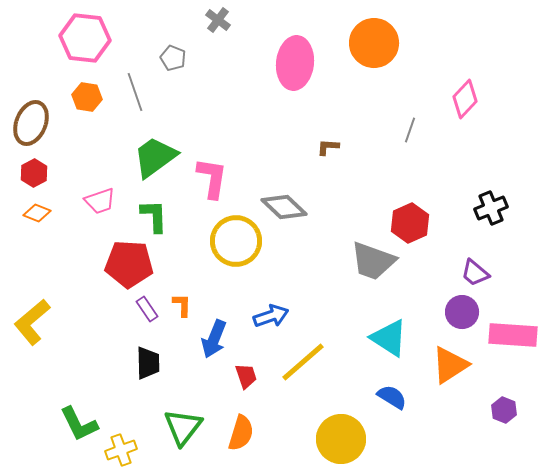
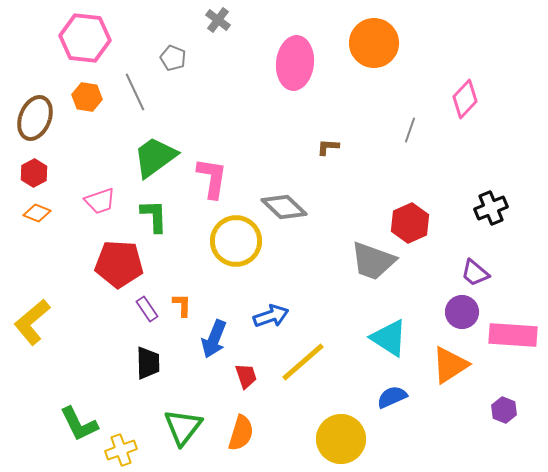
gray line at (135, 92): rotated 6 degrees counterclockwise
brown ellipse at (31, 123): moved 4 px right, 5 px up
red pentagon at (129, 264): moved 10 px left
blue semicircle at (392, 397): rotated 56 degrees counterclockwise
